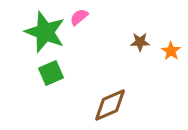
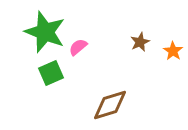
pink semicircle: moved 1 px left, 30 px down
brown star: rotated 24 degrees counterclockwise
orange star: moved 2 px right
brown diamond: rotated 6 degrees clockwise
